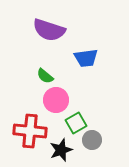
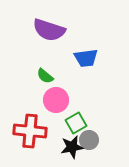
gray circle: moved 3 px left
black star: moved 11 px right, 3 px up; rotated 10 degrees clockwise
